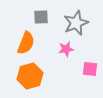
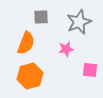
gray star: moved 3 px right, 1 px up
pink square: moved 1 px down
